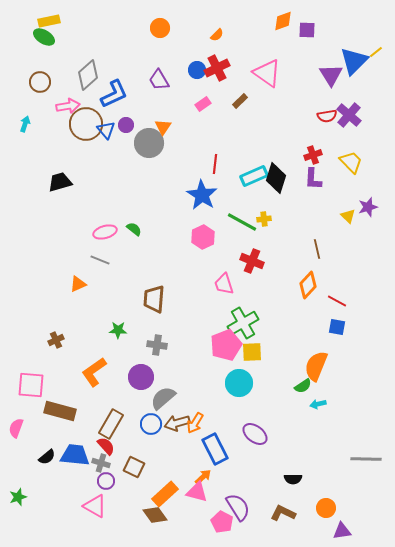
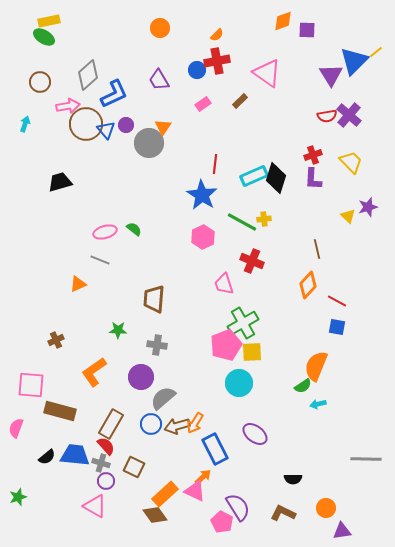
red cross at (217, 68): moved 7 px up; rotated 15 degrees clockwise
brown arrow at (177, 423): moved 3 px down
pink triangle at (197, 492): moved 2 px left, 1 px up; rotated 10 degrees clockwise
